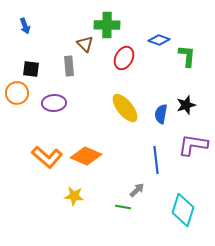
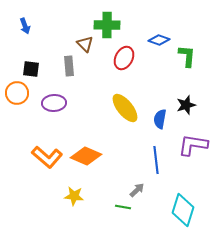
blue semicircle: moved 1 px left, 5 px down
